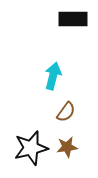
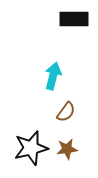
black rectangle: moved 1 px right
brown star: moved 2 px down
